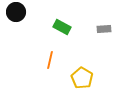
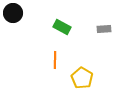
black circle: moved 3 px left, 1 px down
orange line: moved 5 px right; rotated 12 degrees counterclockwise
